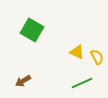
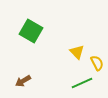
green square: moved 1 px left, 1 px down
yellow triangle: rotated 21 degrees clockwise
yellow semicircle: moved 6 px down
